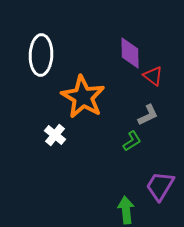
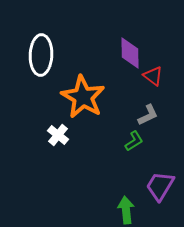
white cross: moved 3 px right
green L-shape: moved 2 px right
